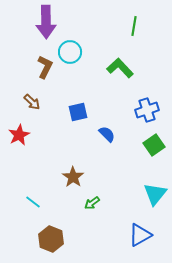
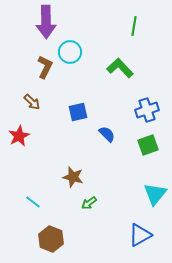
red star: moved 1 px down
green square: moved 6 px left; rotated 15 degrees clockwise
brown star: rotated 20 degrees counterclockwise
green arrow: moved 3 px left
